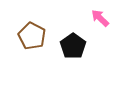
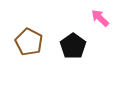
brown pentagon: moved 3 px left, 6 px down
